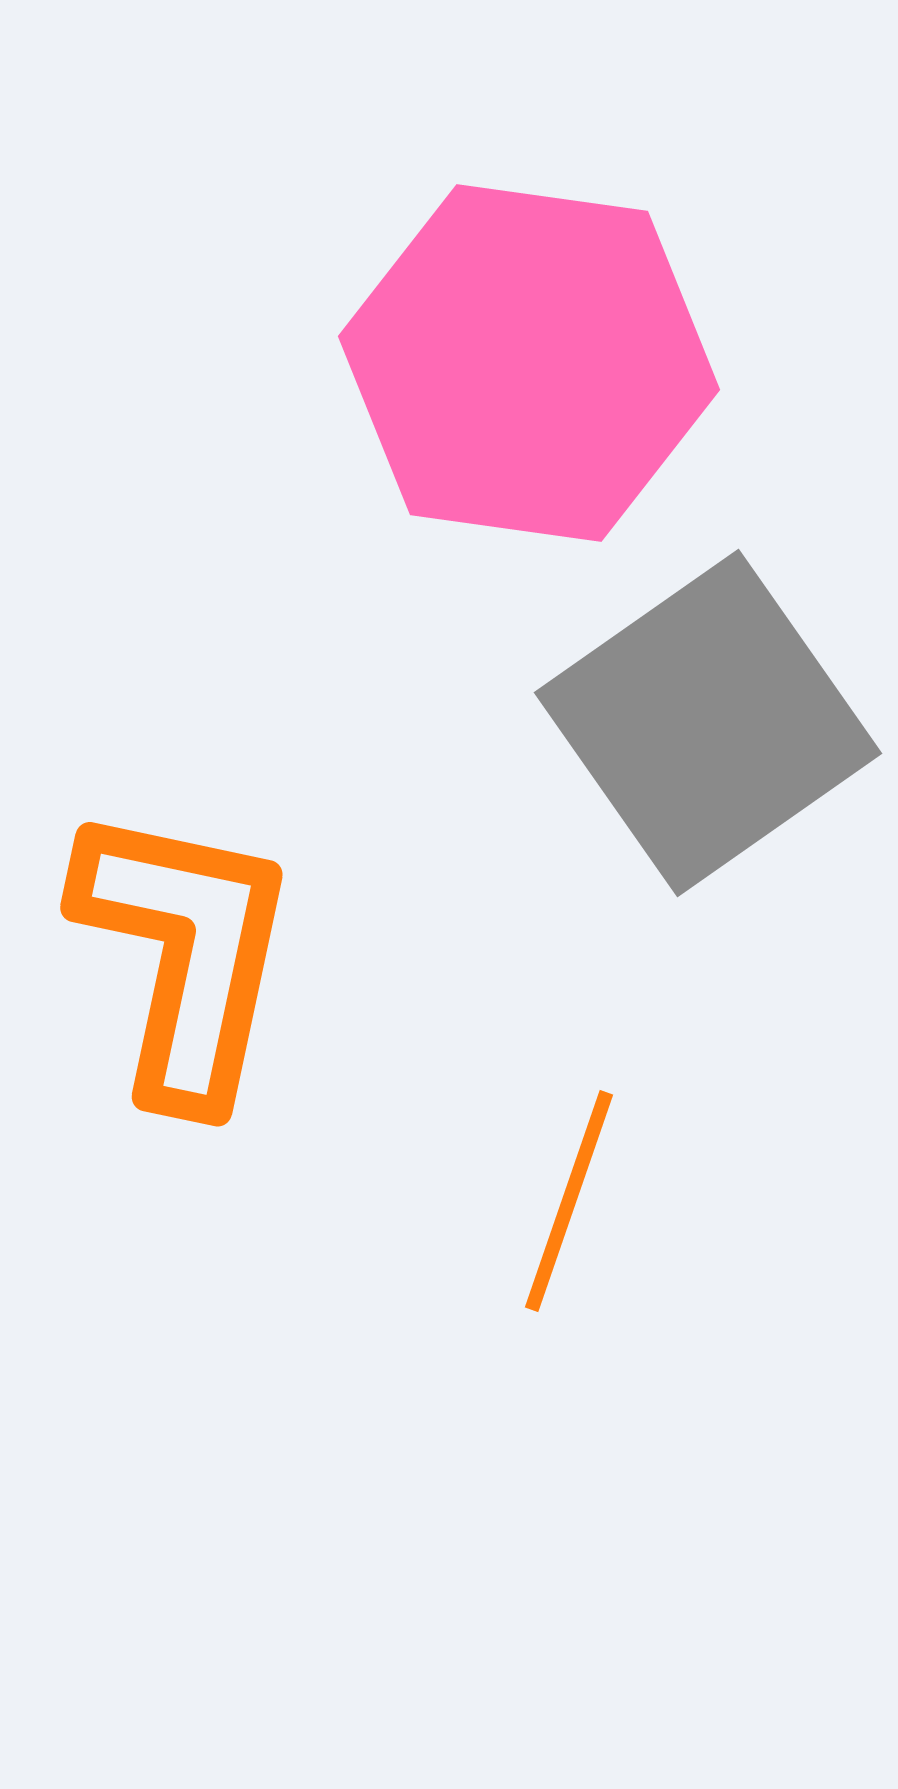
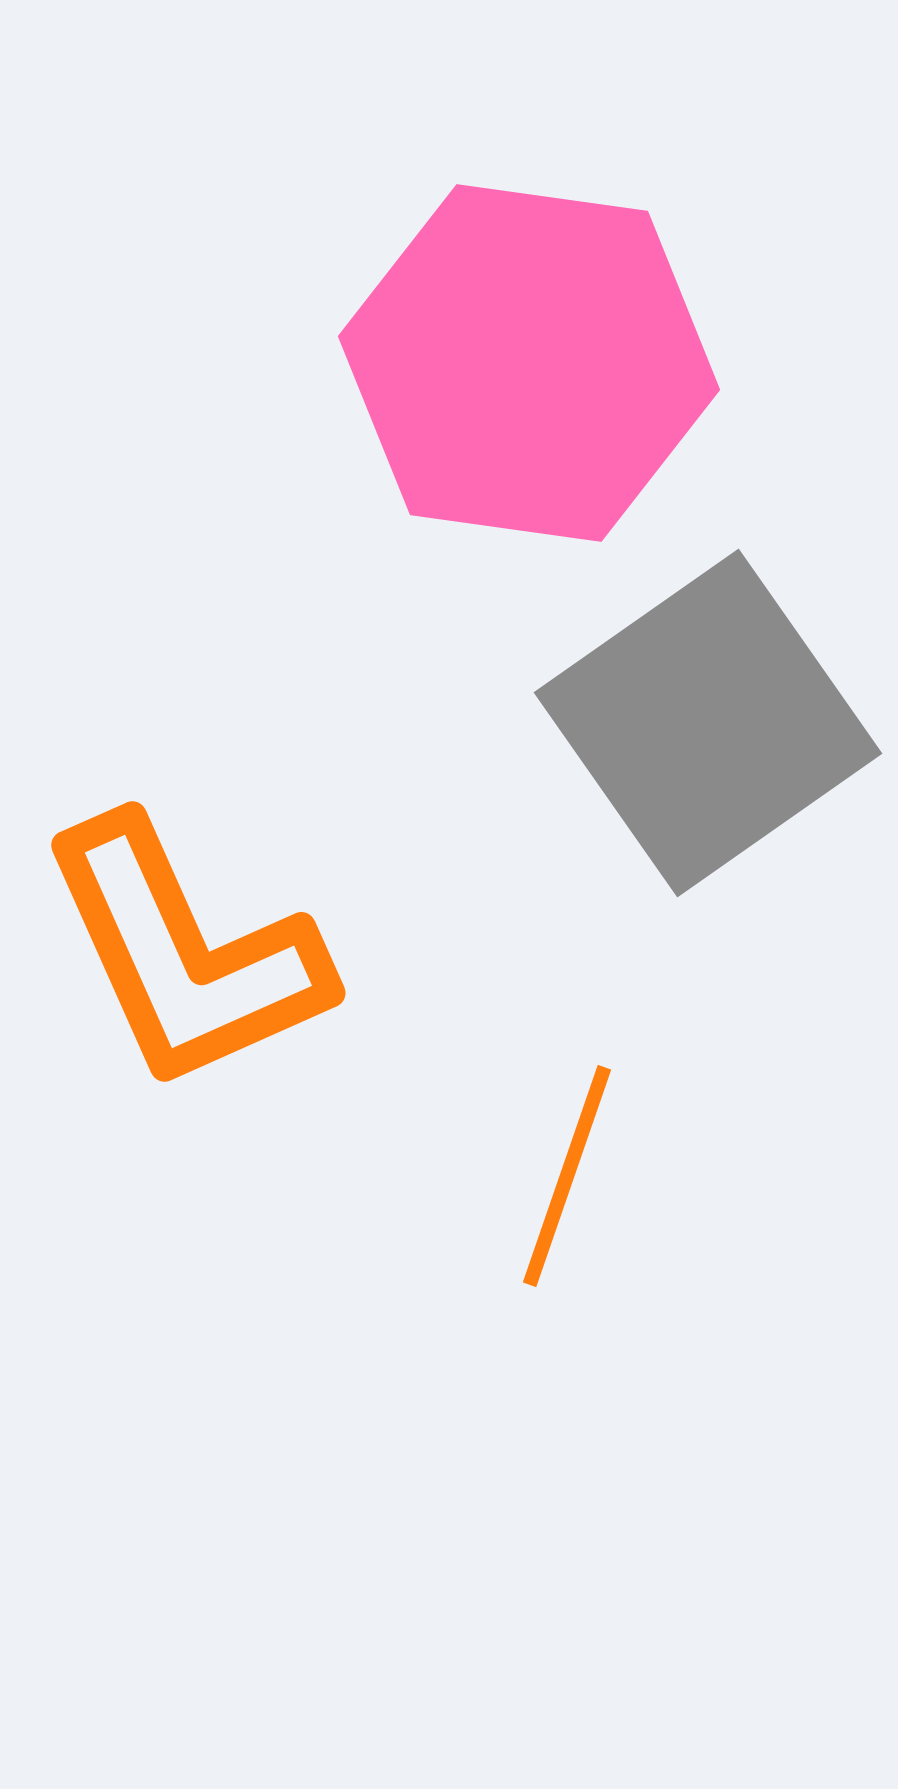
orange L-shape: rotated 144 degrees clockwise
orange line: moved 2 px left, 25 px up
